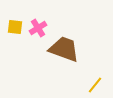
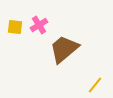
pink cross: moved 1 px right, 3 px up
brown trapezoid: rotated 60 degrees counterclockwise
